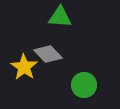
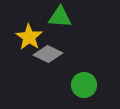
gray diamond: rotated 20 degrees counterclockwise
yellow star: moved 5 px right, 30 px up
